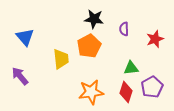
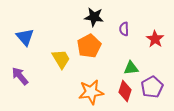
black star: moved 2 px up
red star: rotated 18 degrees counterclockwise
yellow trapezoid: rotated 25 degrees counterclockwise
red diamond: moved 1 px left, 1 px up
